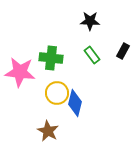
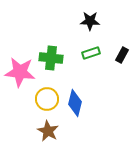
black rectangle: moved 1 px left, 4 px down
green rectangle: moved 1 px left, 2 px up; rotated 72 degrees counterclockwise
yellow circle: moved 10 px left, 6 px down
